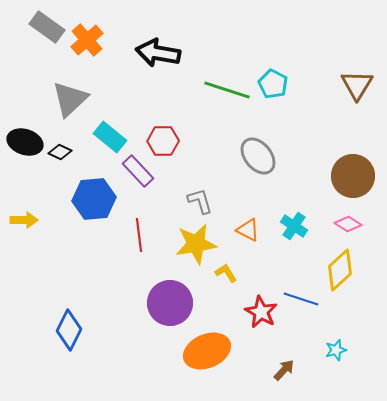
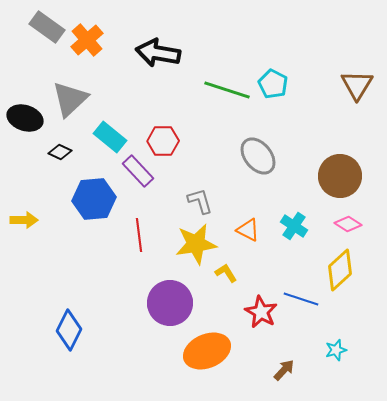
black ellipse: moved 24 px up
brown circle: moved 13 px left
